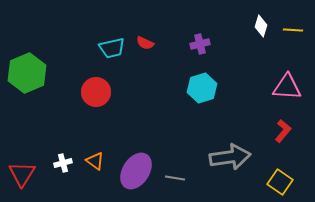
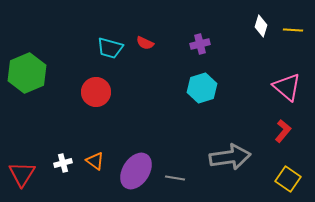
cyan trapezoid: moved 2 px left; rotated 28 degrees clockwise
pink triangle: rotated 36 degrees clockwise
yellow square: moved 8 px right, 3 px up
